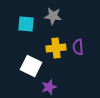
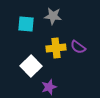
purple semicircle: rotated 49 degrees counterclockwise
white square: rotated 20 degrees clockwise
